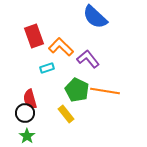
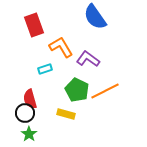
blue semicircle: rotated 12 degrees clockwise
red rectangle: moved 11 px up
orange L-shape: rotated 15 degrees clockwise
purple L-shape: rotated 15 degrees counterclockwise
cyan rectangle: moved 2 px left, 1 px down
orange line: rotated 36 degrees counterclockwise
yellow rectangle: rotated 36 degrees counterclockwise
green star: moved 2 px right, 2 px up
